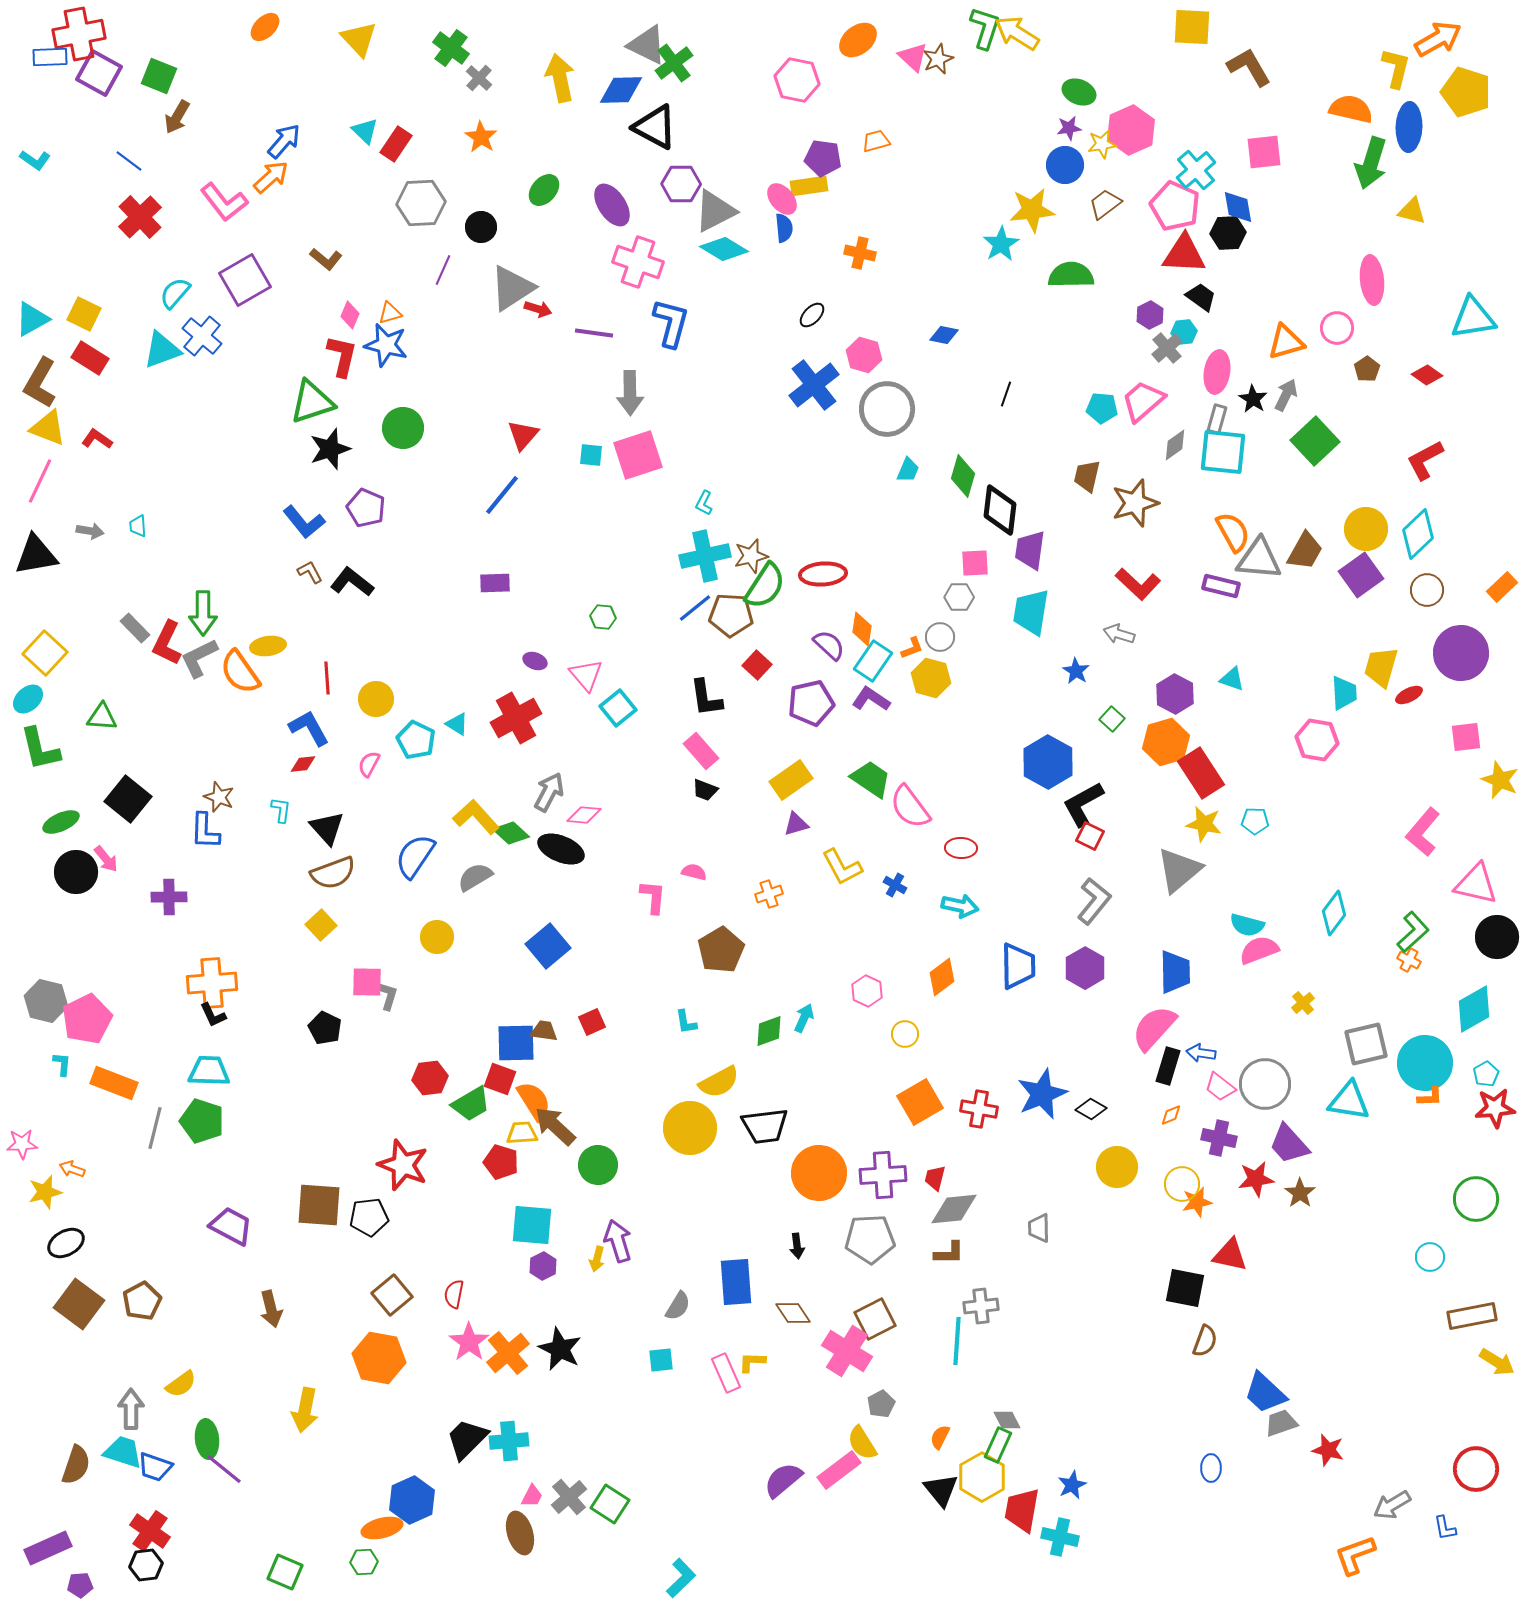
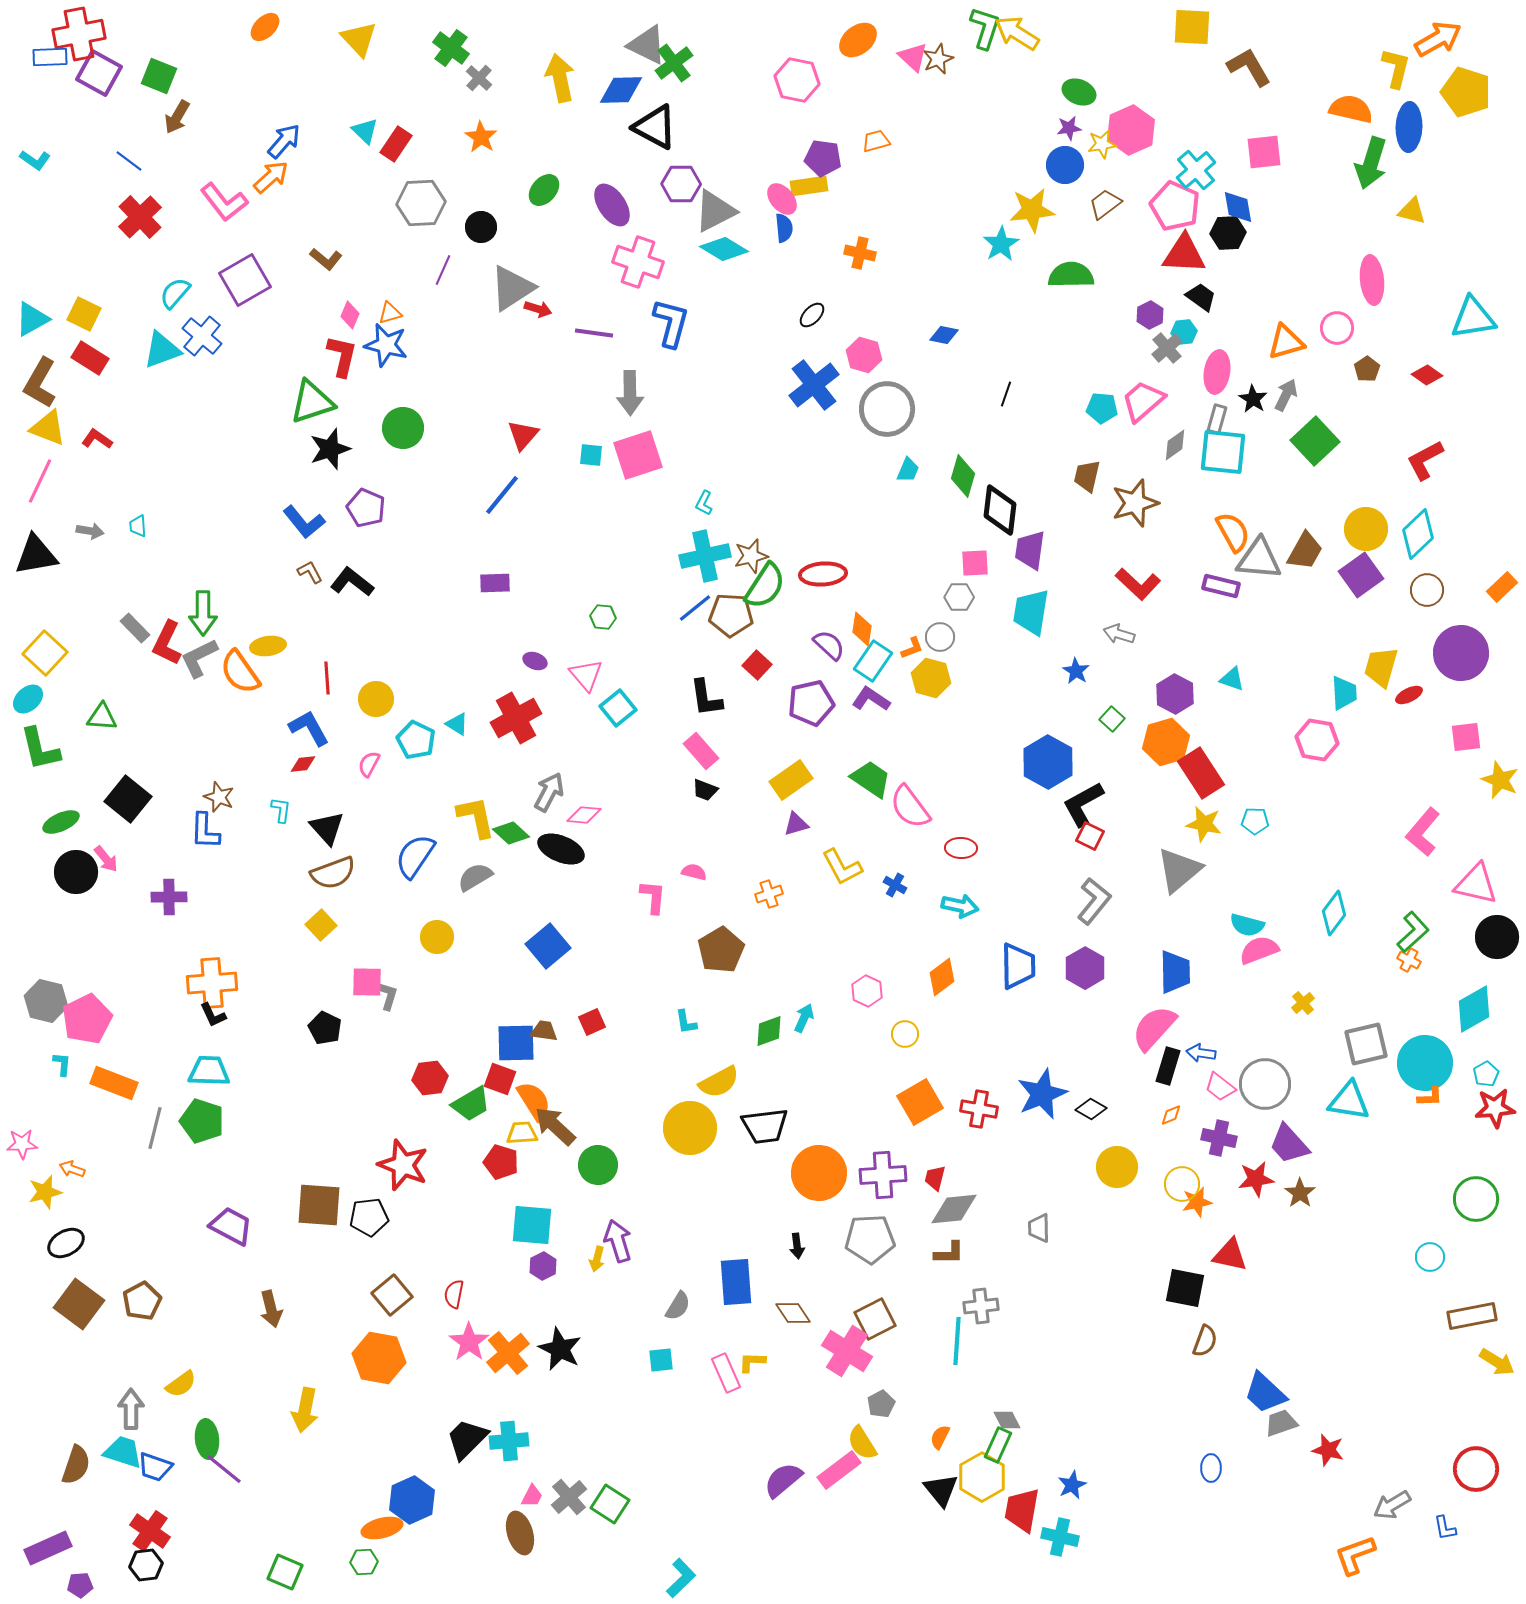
yellow L-shape at (476, 817): rotated 30 degrees clockwise
